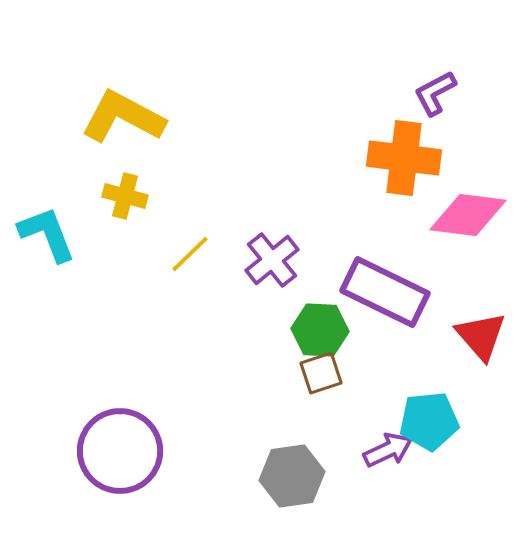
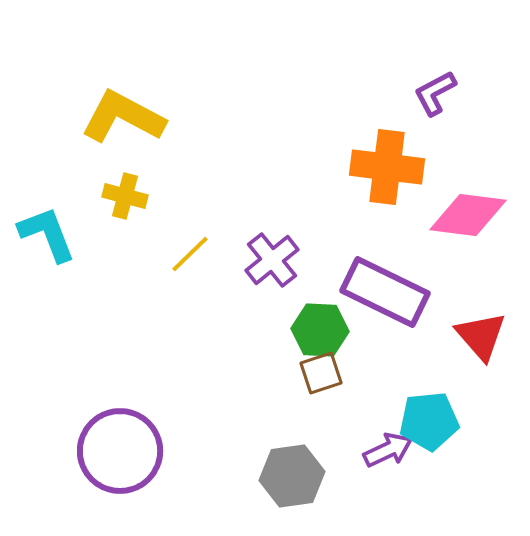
orange cross: moved 17 px left, 9 px down
